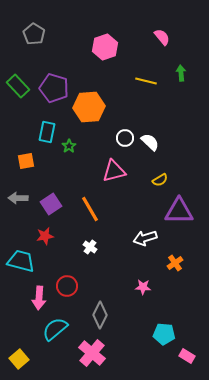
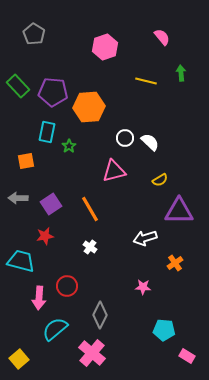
purple pentagon: moved 1 px left, 4 px down; rotated 12 degrees counterclockwise
cyan pentagon: moved 4 px up
